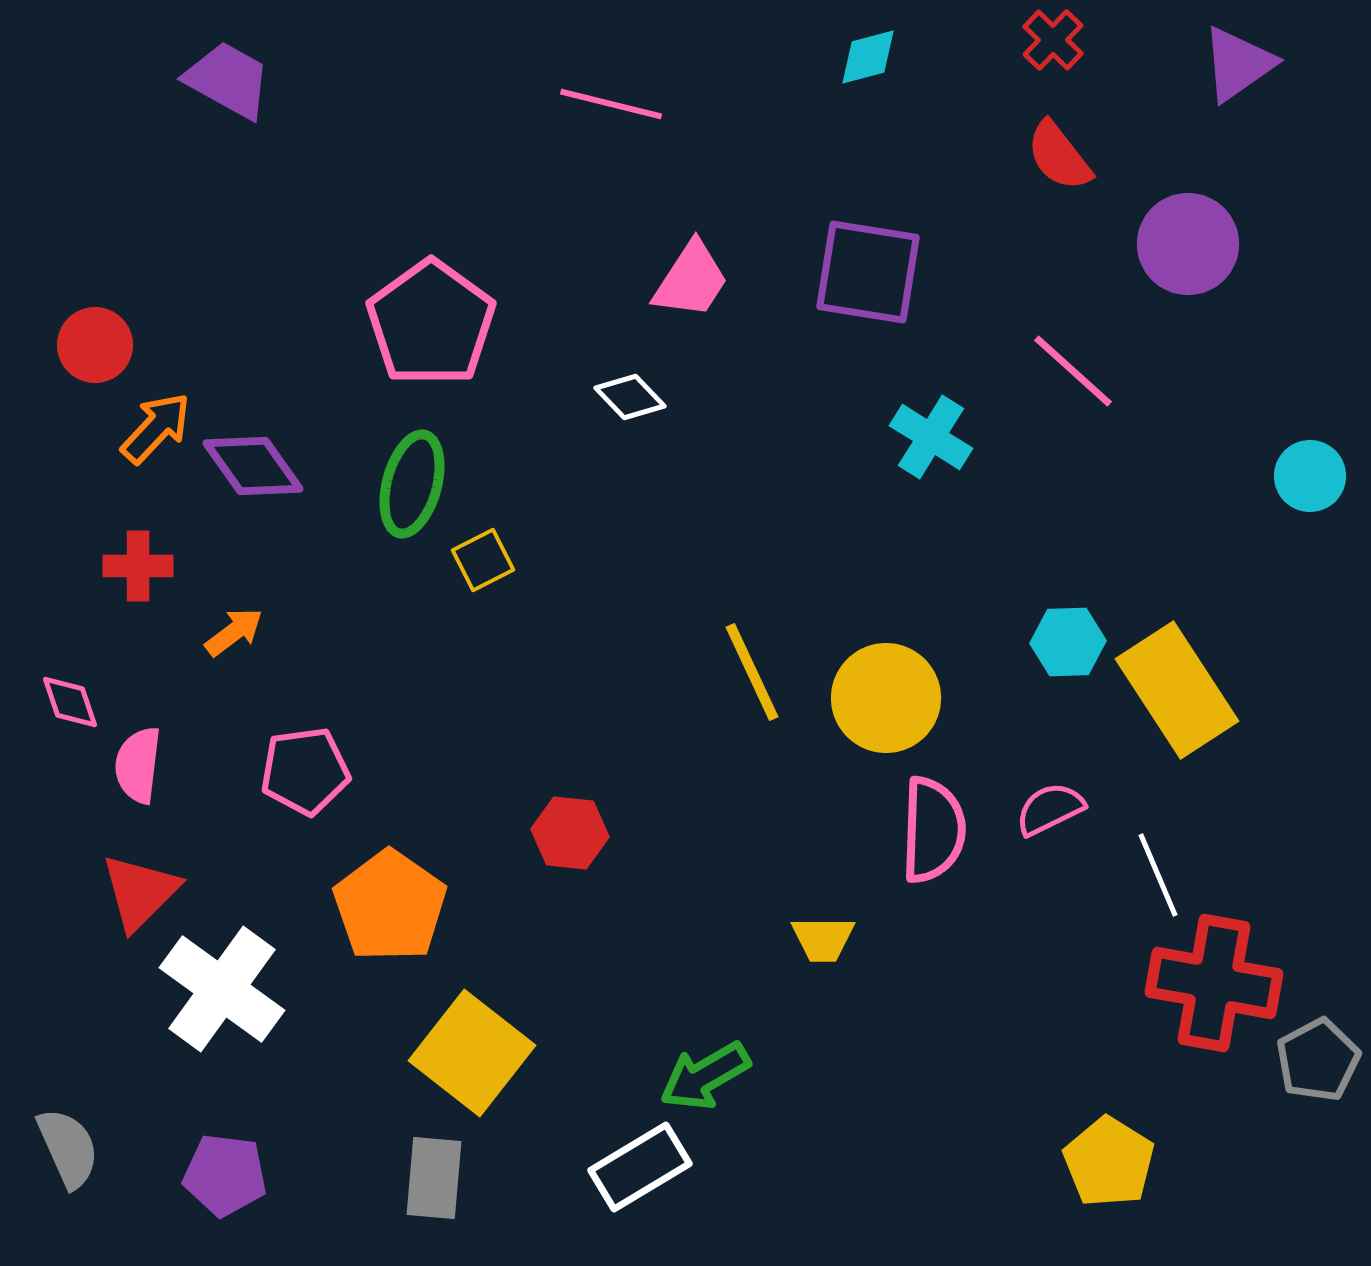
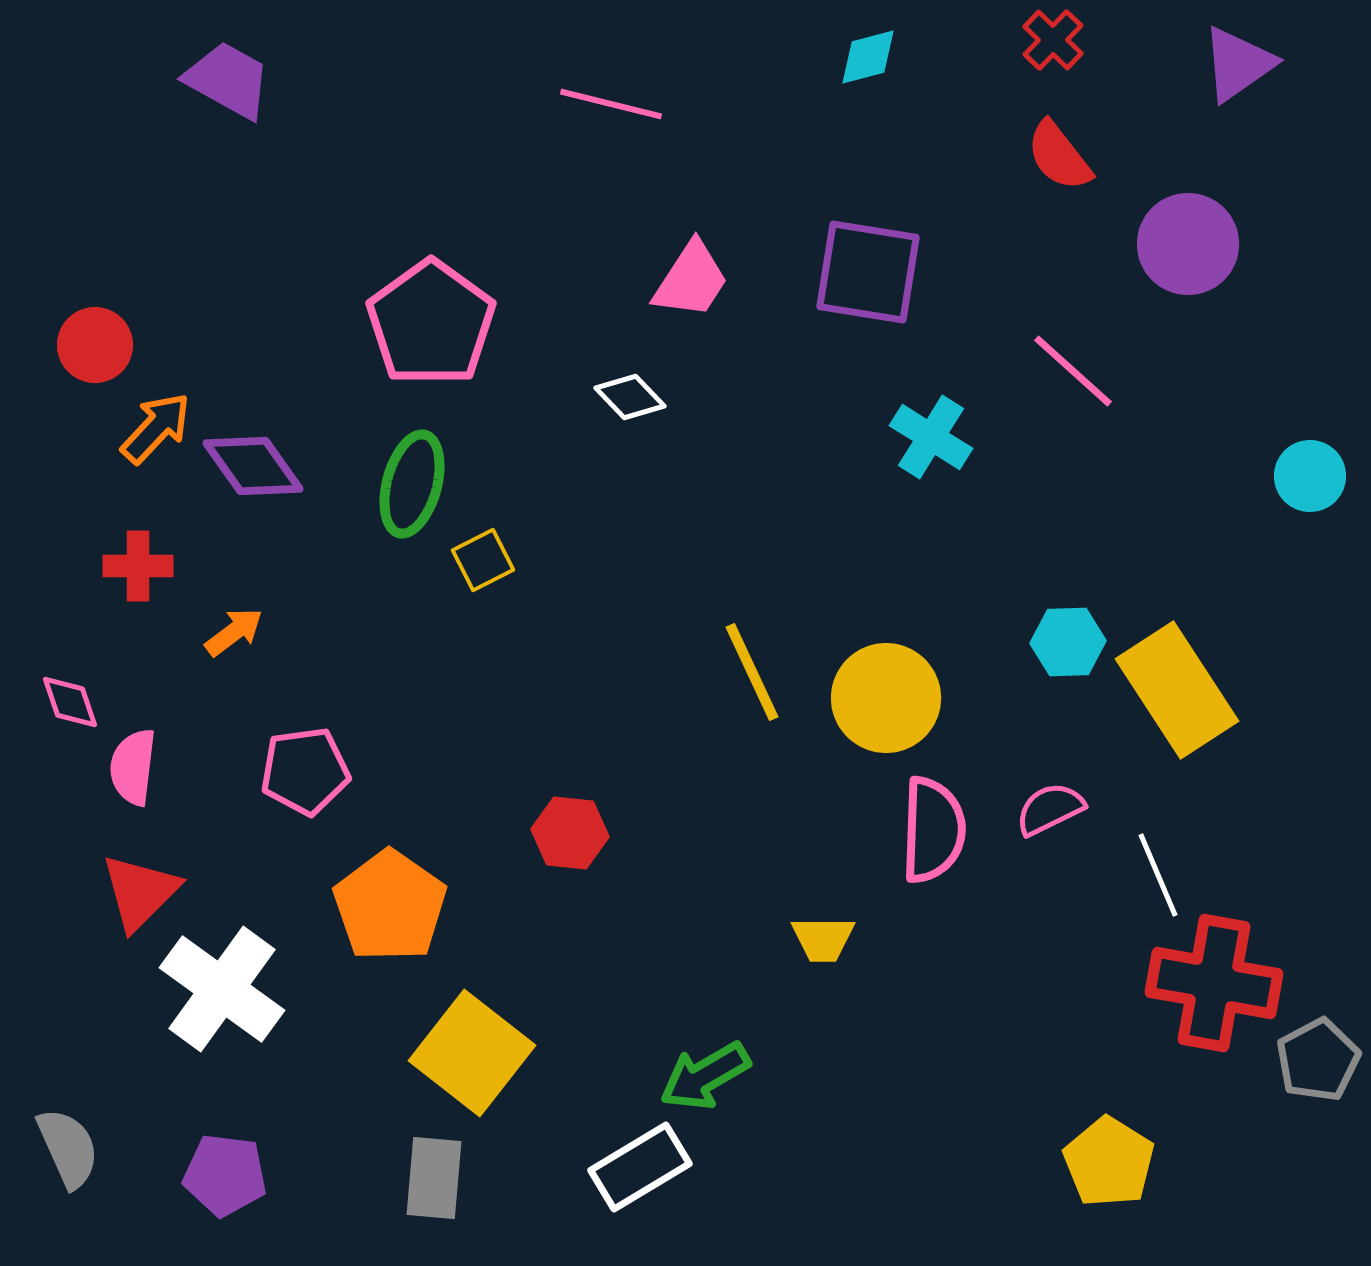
pink semicircle at (138, 765): moved 5 px left, 2 px down
